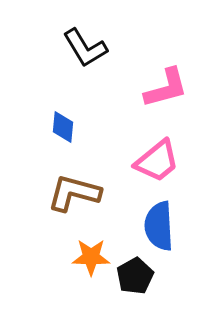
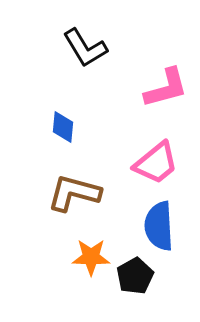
pink trapezoid: moved 1 px left, 2 px down
